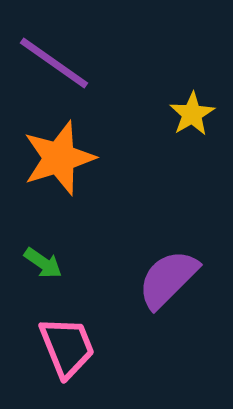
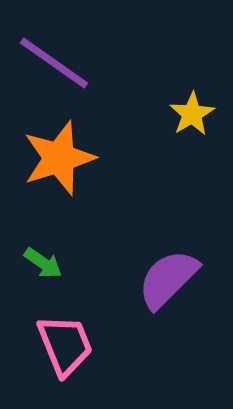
pink trapezoid: moved 2 px left, 2 px up
